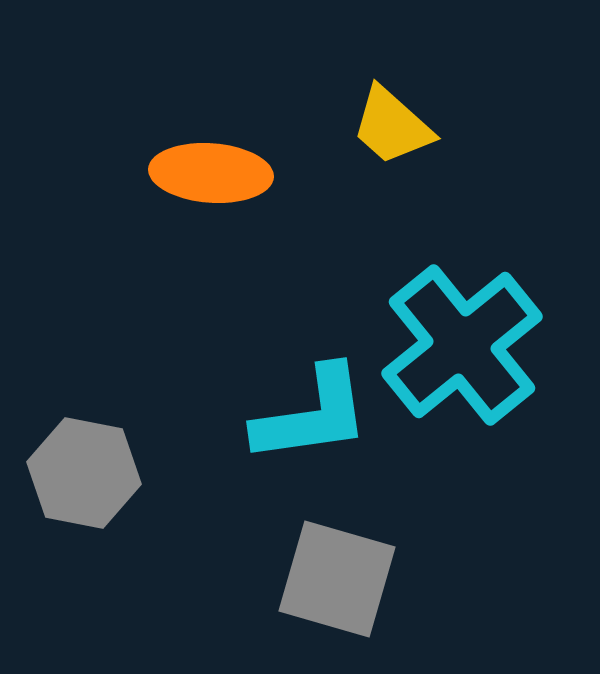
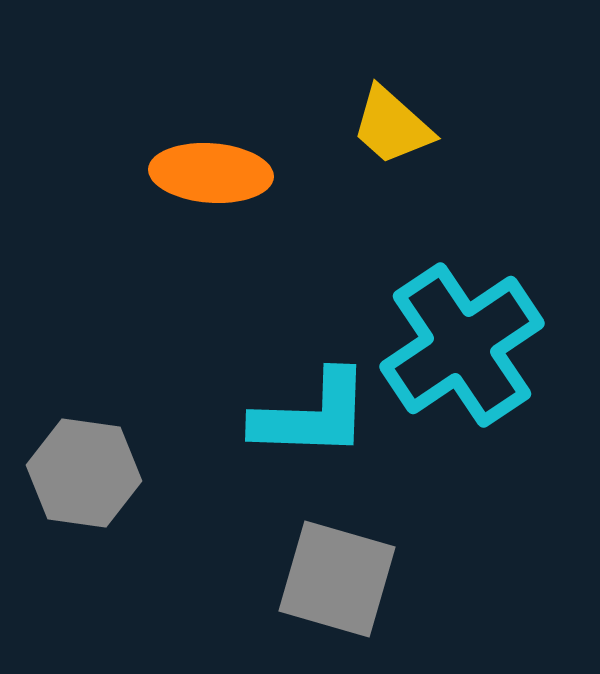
cyan cross: rotated 5 degrees clockwise
cyan L-shape: rotated 10 degrees clockwise
gray hexagon: rotated 3 degrees counterclockwise
